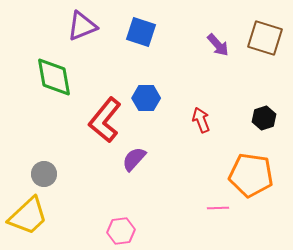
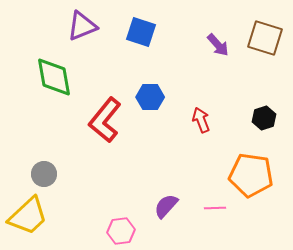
blue hexagon: moved 4 px right, 1 px up
purple semicircle: moved 32 px right, 47 px down
pink line: moved 3 px left
